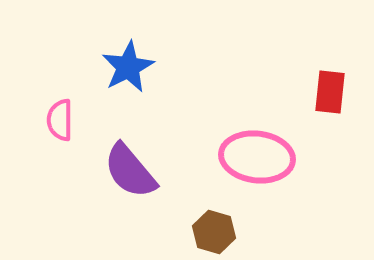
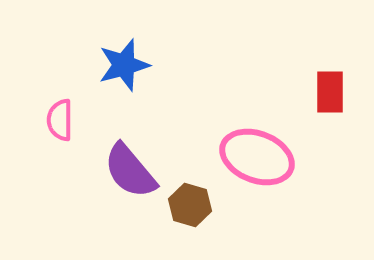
blue star: moved 4 px left, 2 px up; rotated 12 degrees clockwise
red rectangle: rotated 6 degrees counterclockwise
pink ellipse: rotated 14 degrees clockwise
brown hexagon: moved 24 px left, 27 px up
